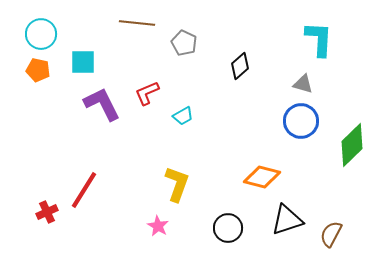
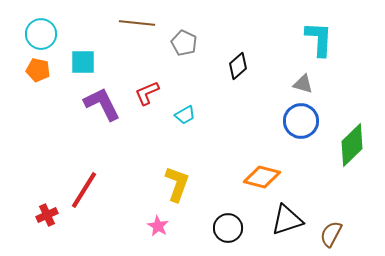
black diamond: moved 2 px left
cyan trapezoid: moved 2 px right, 1 px up
red cross: moved 3 px down
